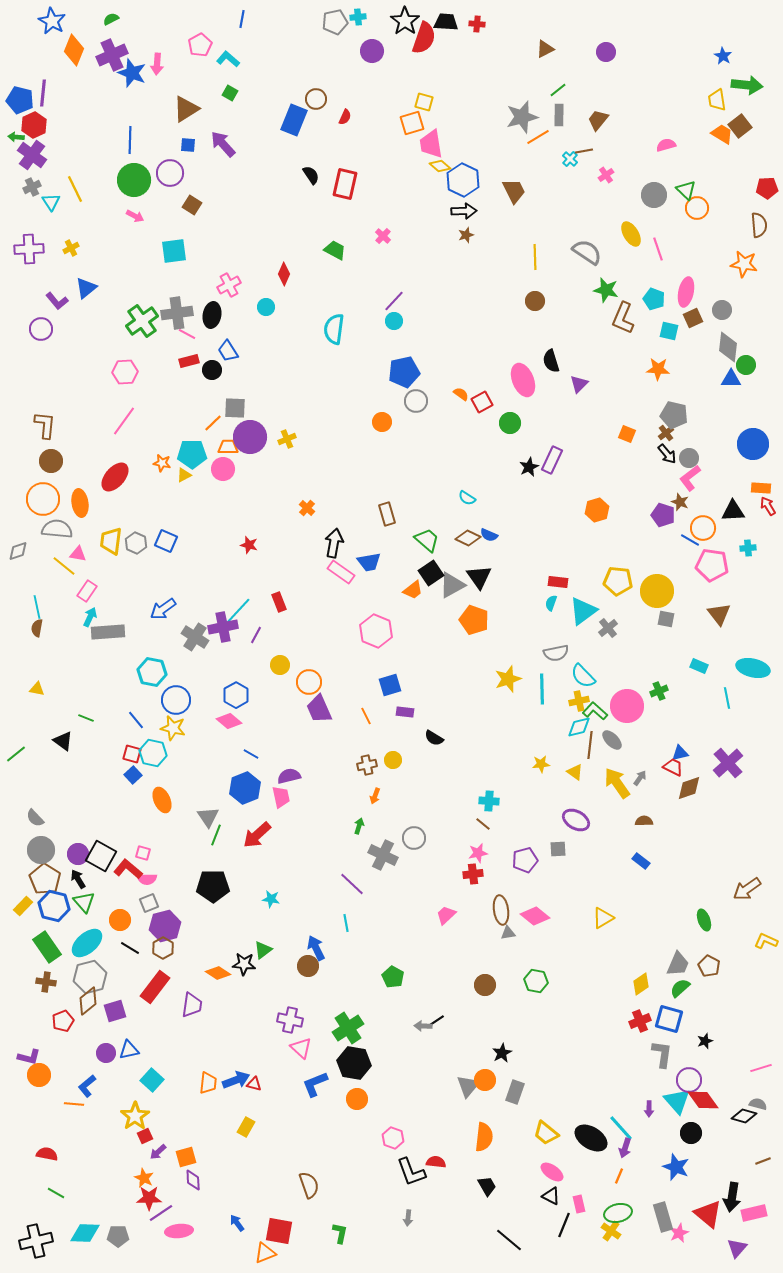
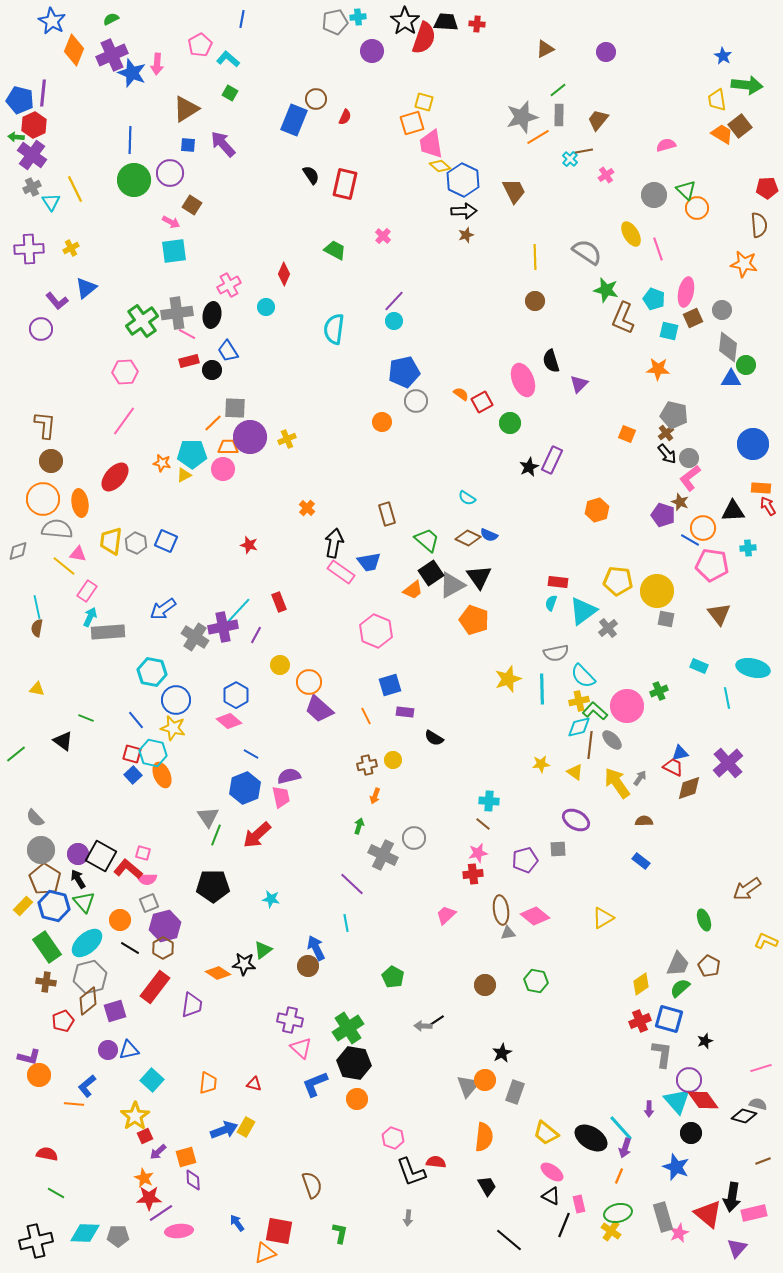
pink arrow at (135, 216): moved 36 px right, 6 px down
purple trapezoid at (319, 709): rotated 24 degrees counterclockwise
orange ellipse at (162, 800): moved 25 px up
purple circle at (106, 1053): moved 2 px right, 3 px up
blue arrow at (236, 1080): moved 12 px left, 50 px down
brown semicircle at (309, 1185): moved 3 px right
